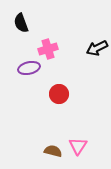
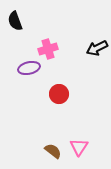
black semicircle: moved 6 px left, 2 px up
pink triangle: moved 1 px right, 1 px down
brown semicircle: rotated 24 degrees clockwise
